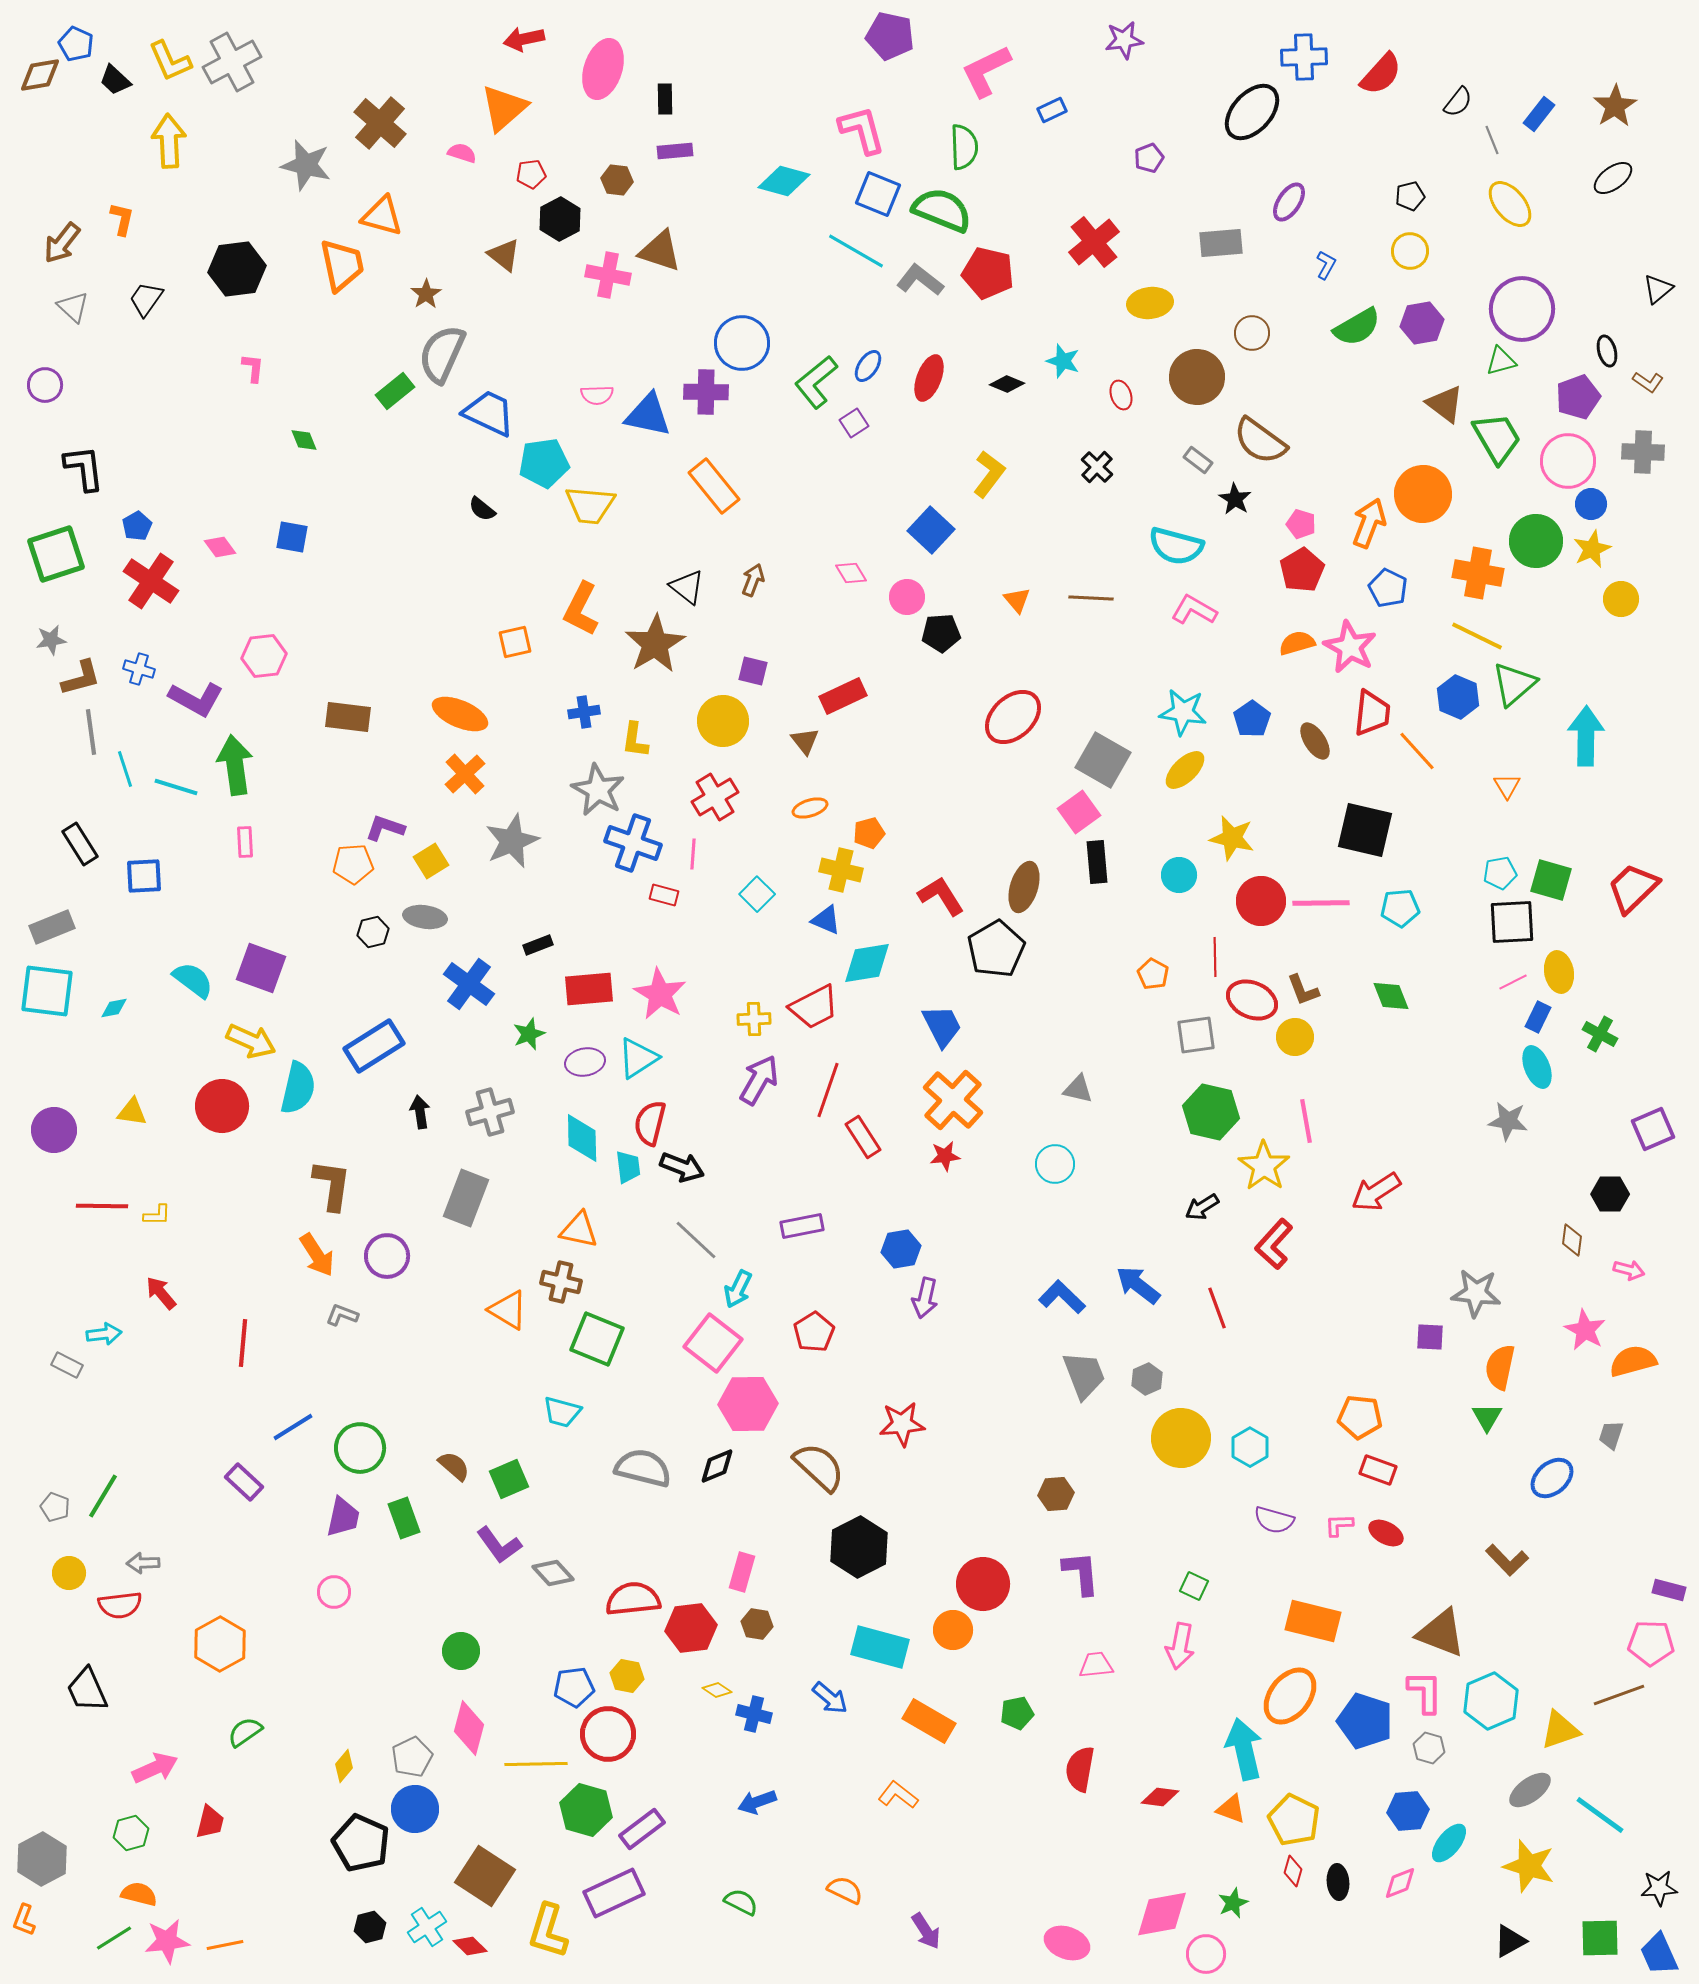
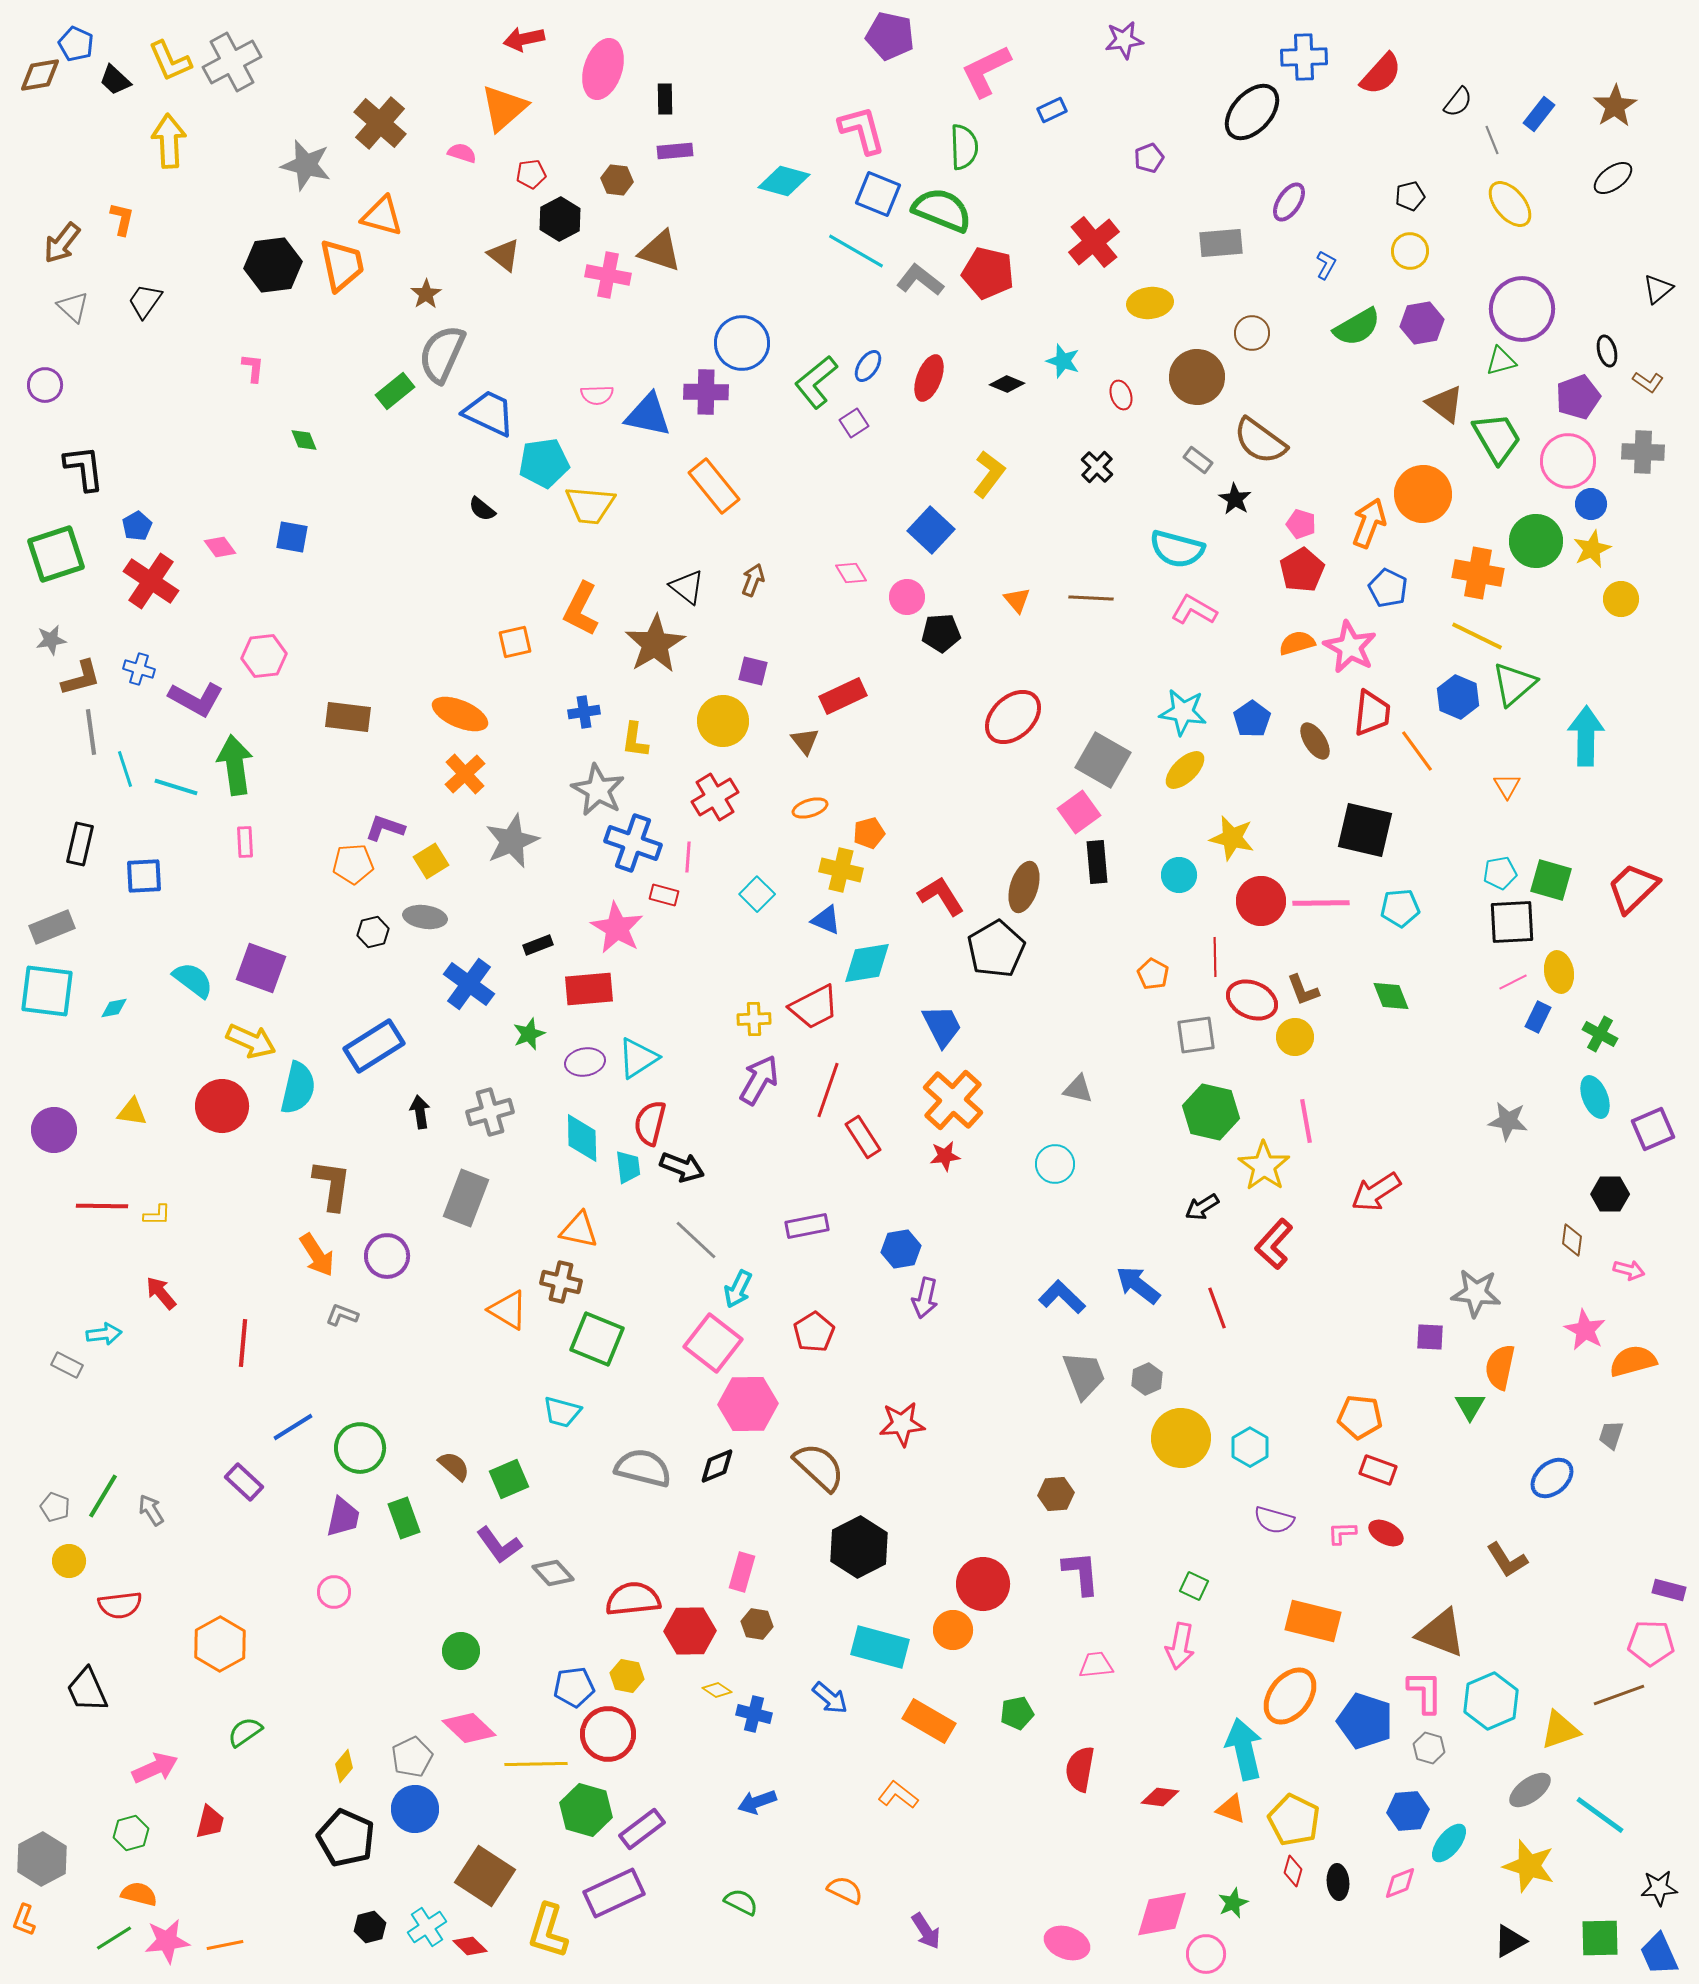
black hexagon at (237, 269): moved 36 px right, 4 px up
black trapezoid at (146, 299): moved 1 px left, 2 px down
cyan semicircle at (1176, 546): moved 1 px right, 3 px down
orange line at (1417, 751): rotated 6 degrees clockwise
black rectangle at (80, 844): rotated 45 degrees clockwise
pink line at (693, 854): moved 5 px left, 3 px down
pink star at (660, 994): moved 43 px left, 66 px up
cyan ellipse at (1537, 1067): moved 58 px right, 30 px down
purple rectangle at (802, 1226): moved 5 px right
green triangle at (1487, 1417): moved 17 px left, 11 px up
pink L-shape at (1339, 1525): moved 3 px right, 8 px down
brown L-shape at (1507, 1560): rotated 12 degrees clockwise
gray arrow at (143, 1563): moved 8 px right, 53 px up; rotated 60 degrees clockwise
yellow circle at (69, 1573): moved 12 px up
red hexagon at (691, 1628): moved 1 px left, 3 px down; rotated 6 degrees clockwise
pink diamond at (469, 1728): rotated 62 degrees counterclockwise
black pentagon at (361, 1843): moved 15 px left, 5 px up
